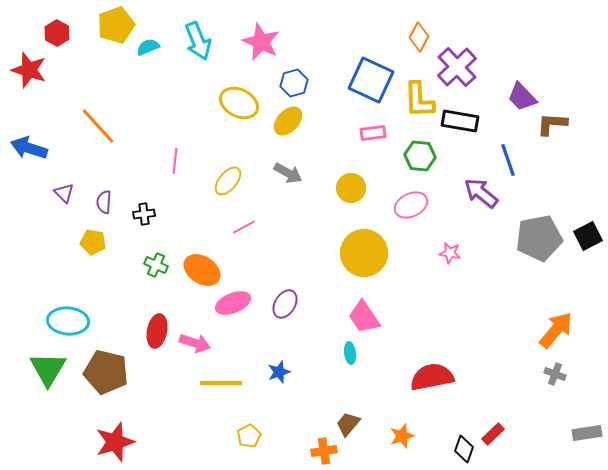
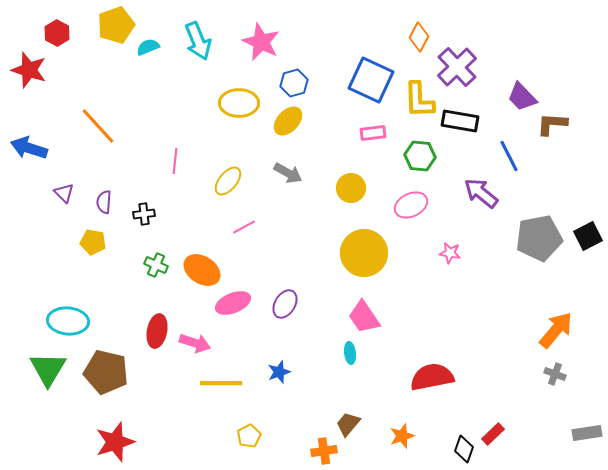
yellow ellipse at (239, 103): rotated 27 degrees counterclockwise
blue line at (508, 160): moved 1 px right, 4 px up; rotated 8 degrees counterclockwise
